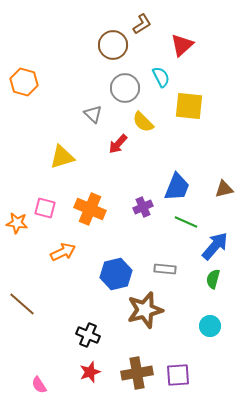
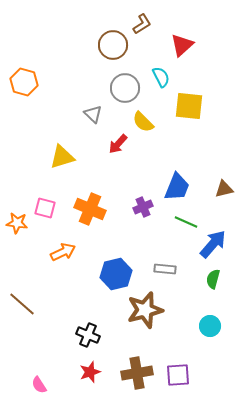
blue arrow: moved 2 px left, 2 px up
